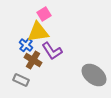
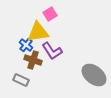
pink square: moved 6 px right
brown cross: rotated 12 degrees counterclockwise
